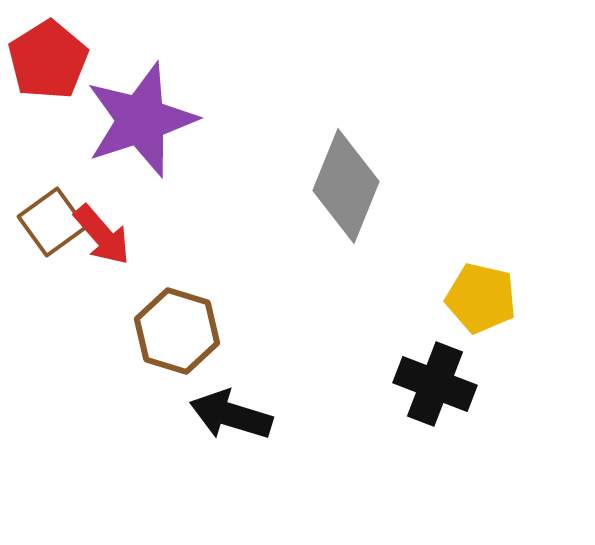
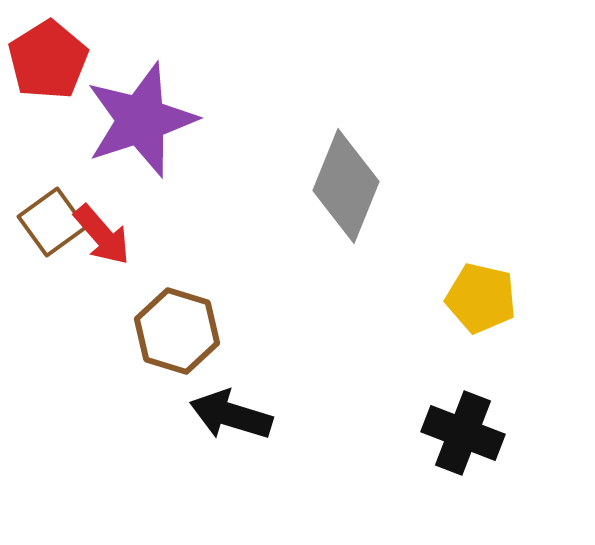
black cross: moved 28 px right, 49 px down
